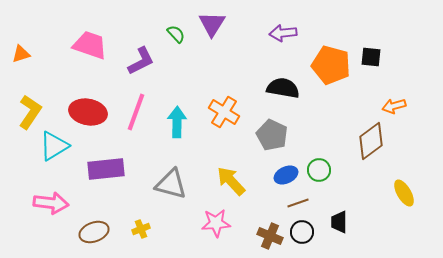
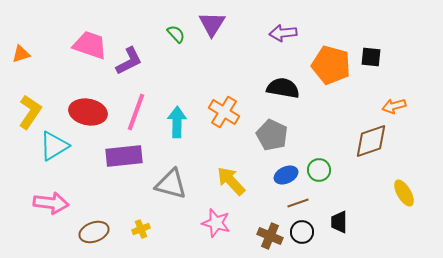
purple L-shape: moved 12 px left
brown diamond: rotated 18 degrees clockwise
purple rectangle: moved 18 px right, 13 px up
pink star: rotated 20 degrees clockwise
